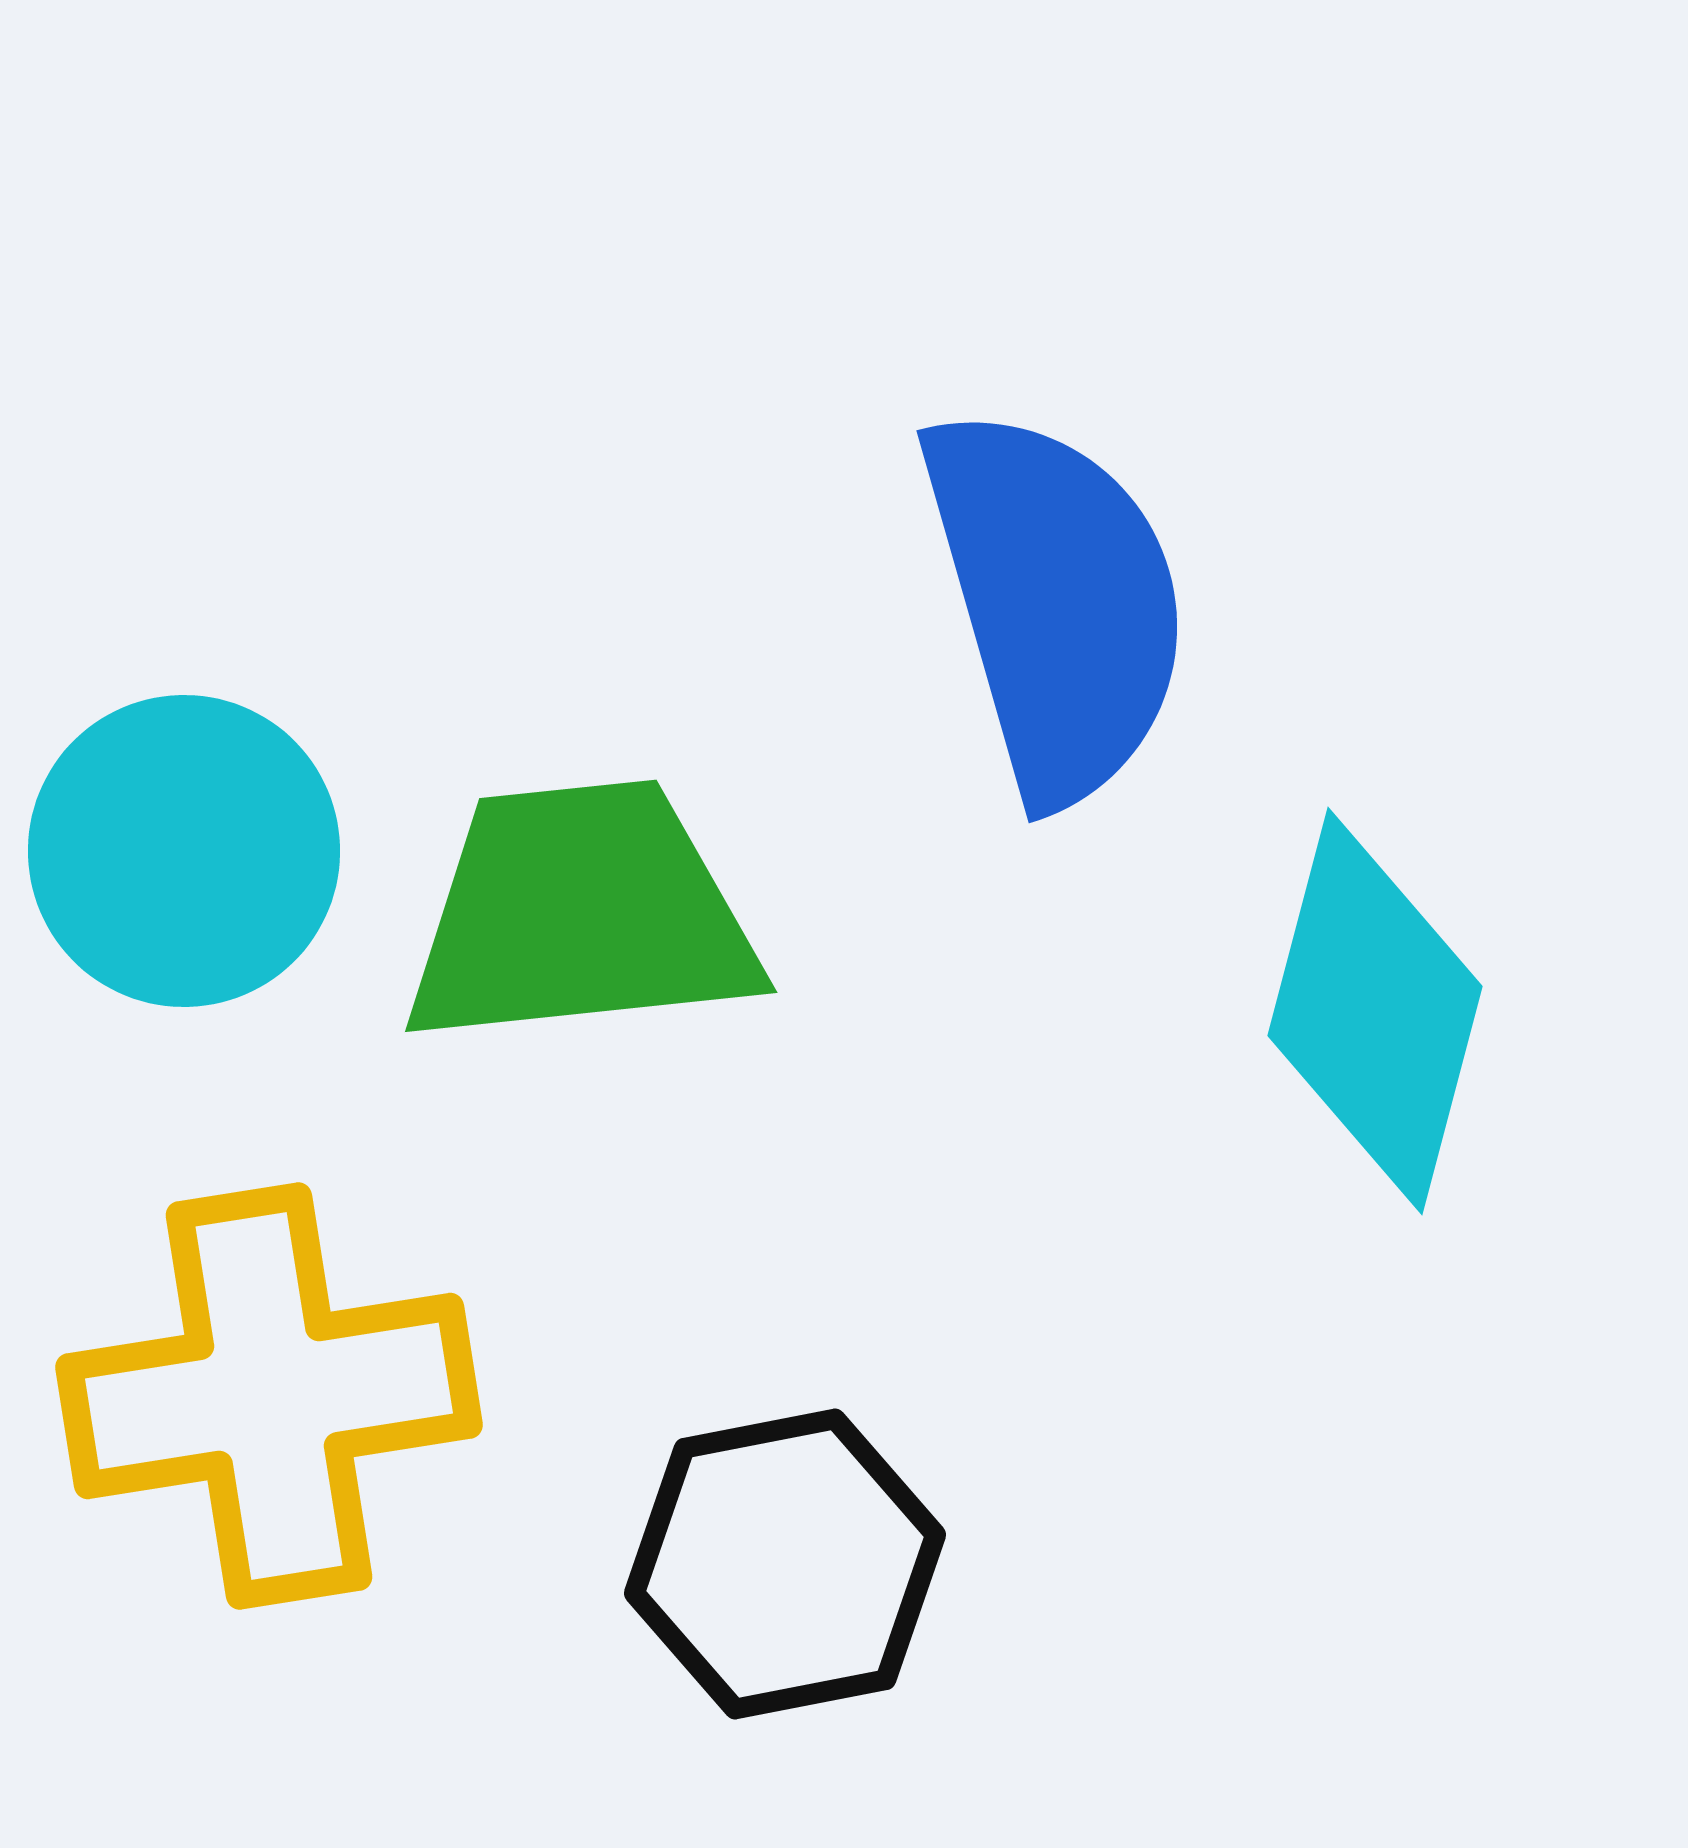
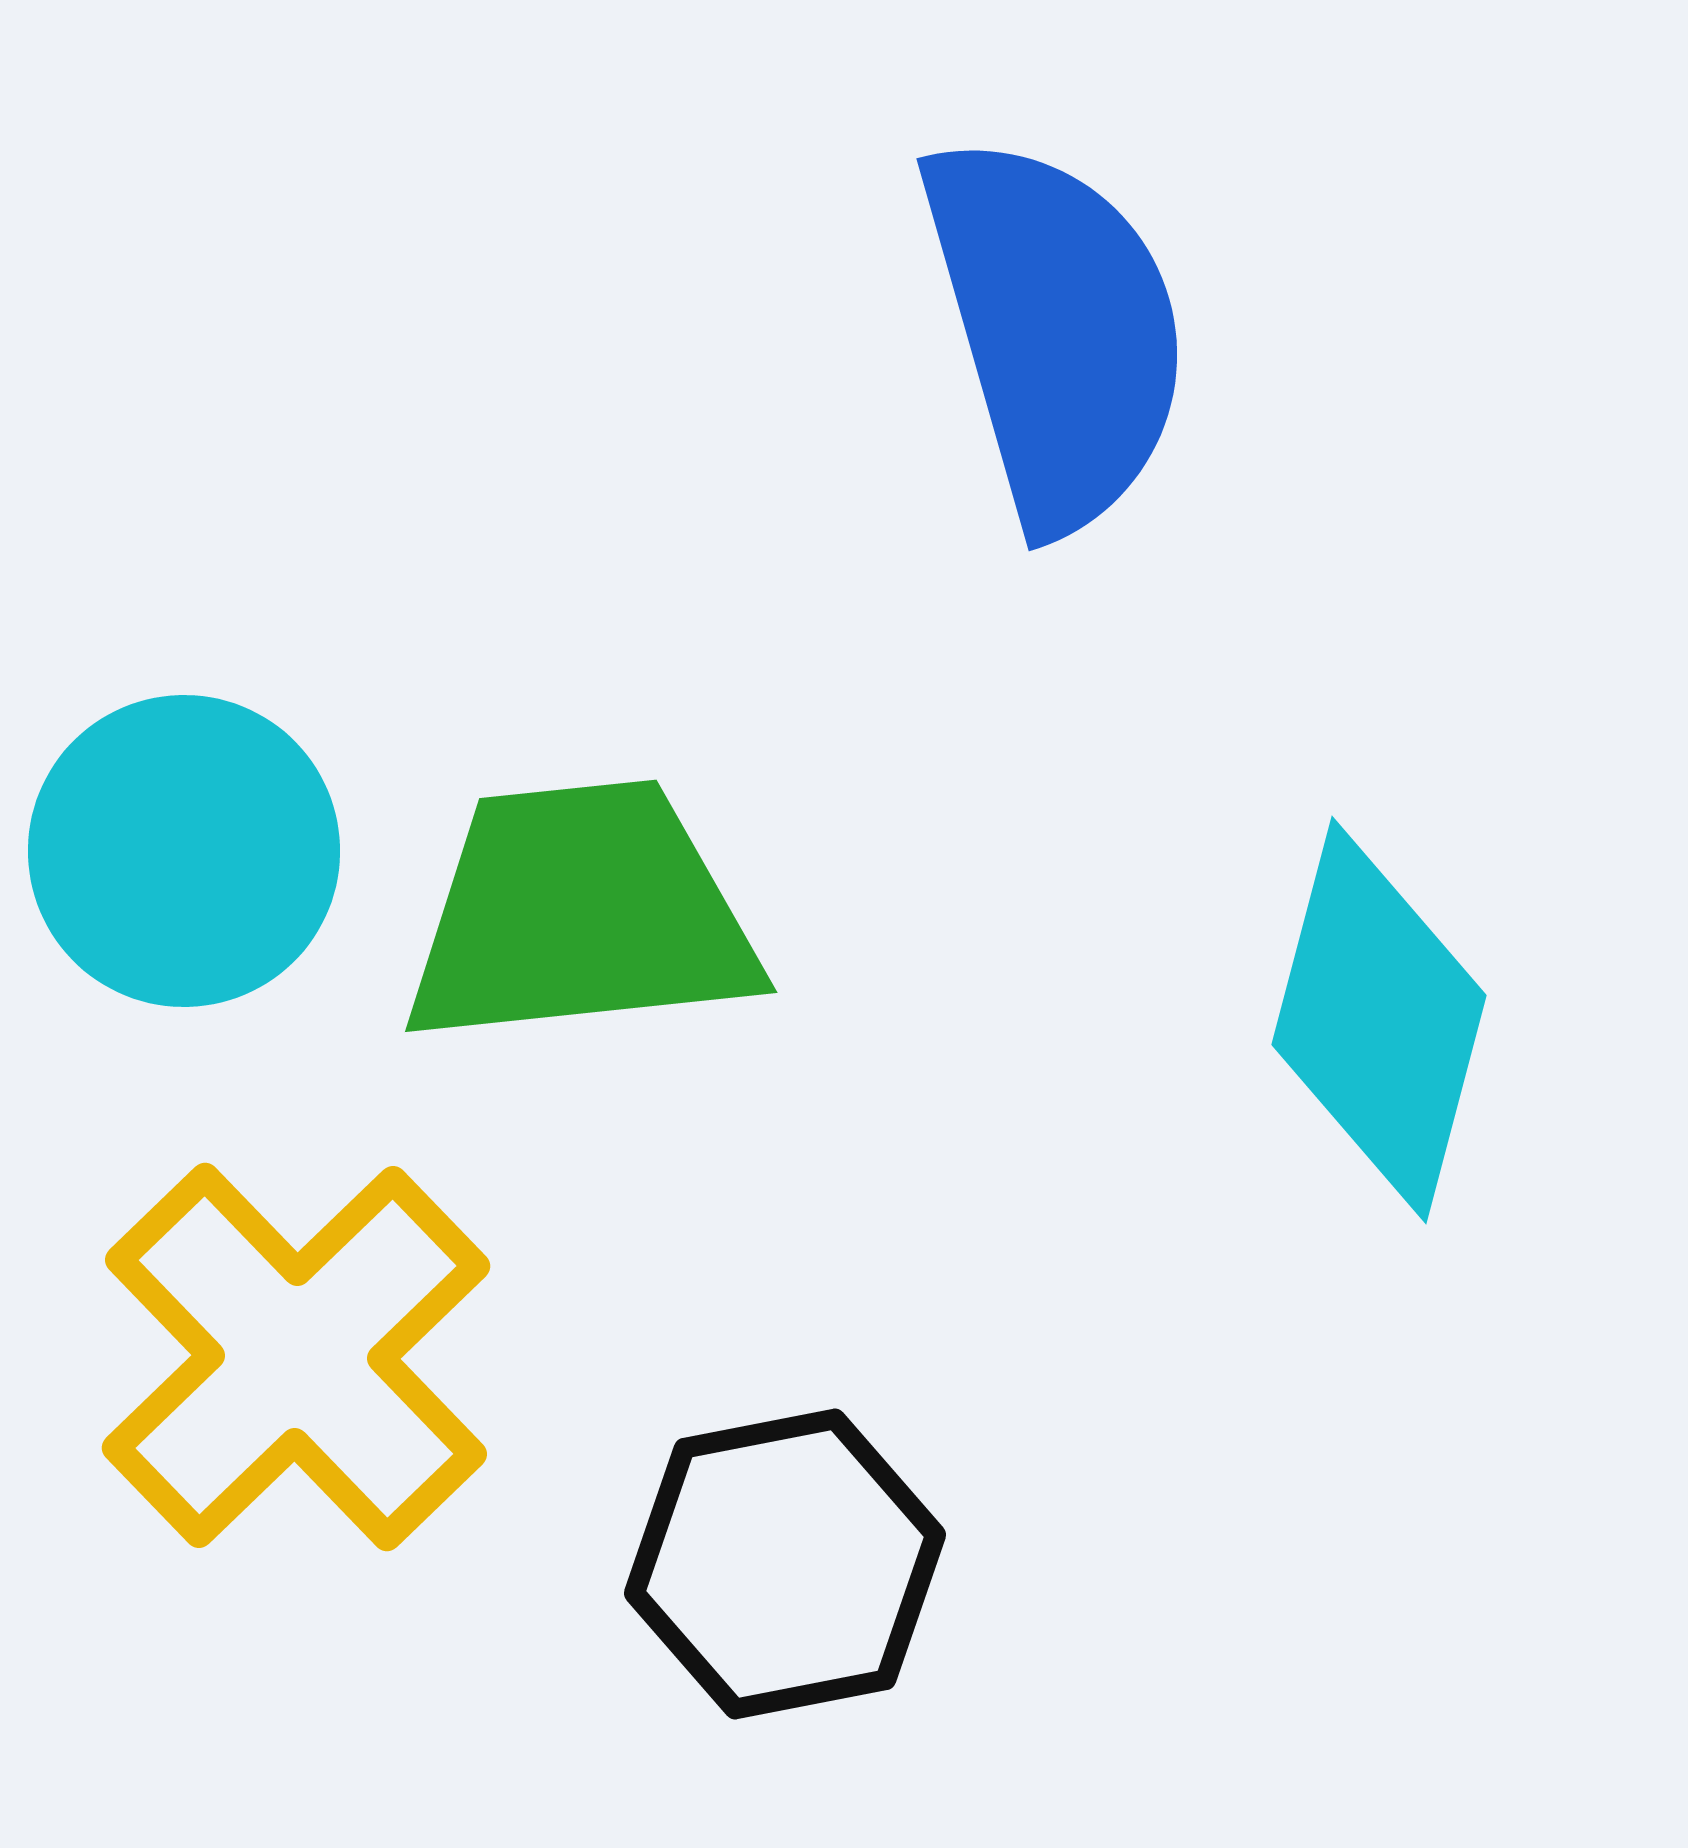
blue semicircle: moved 272 px up
cyan diamond: moved 4 px right, 9 px down
yellow cross: moved 27 px right, 39 px up; rotated 35 degrees counterclockwise
